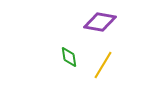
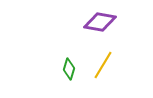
green diamond: moved 12 px down; rotated 25 degrees clockwise
